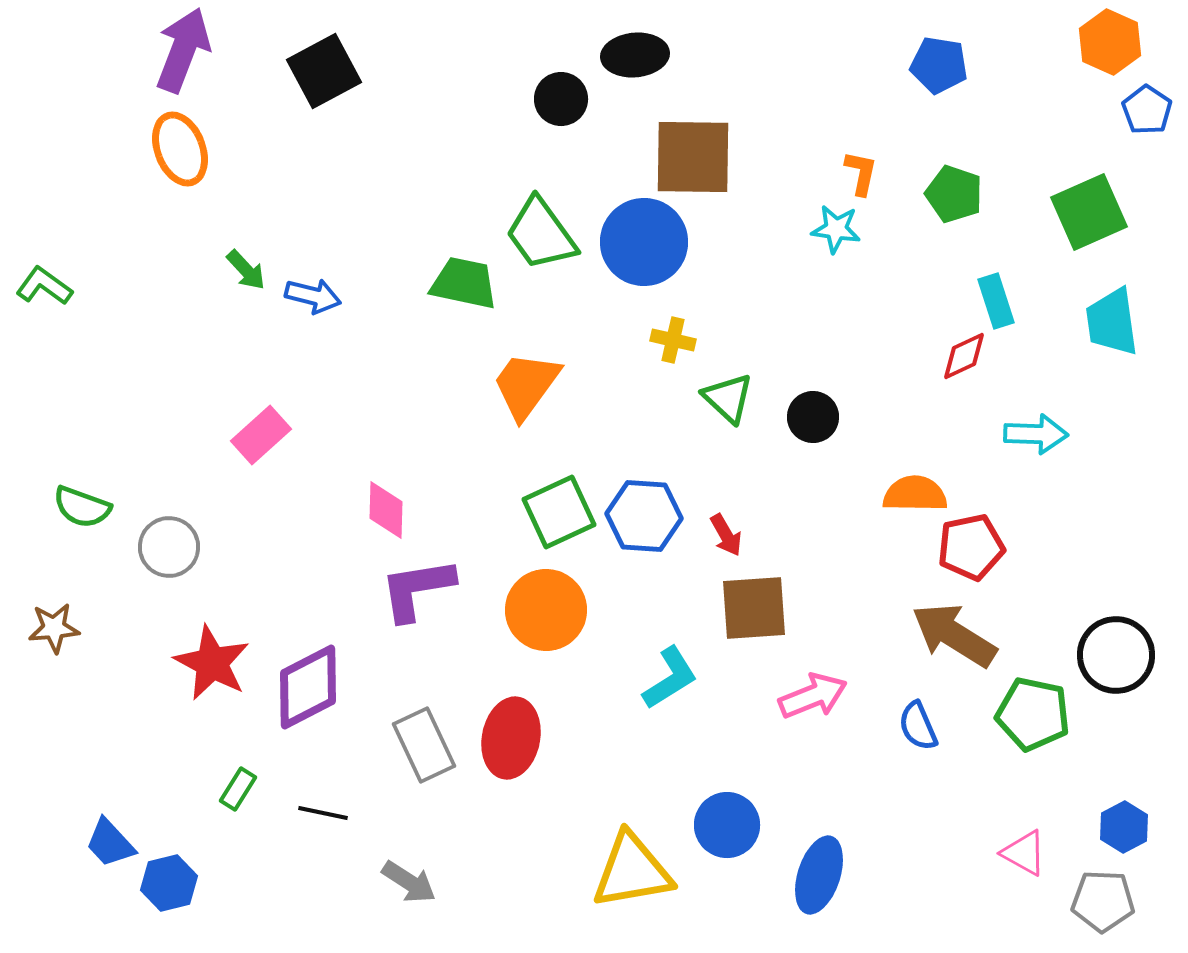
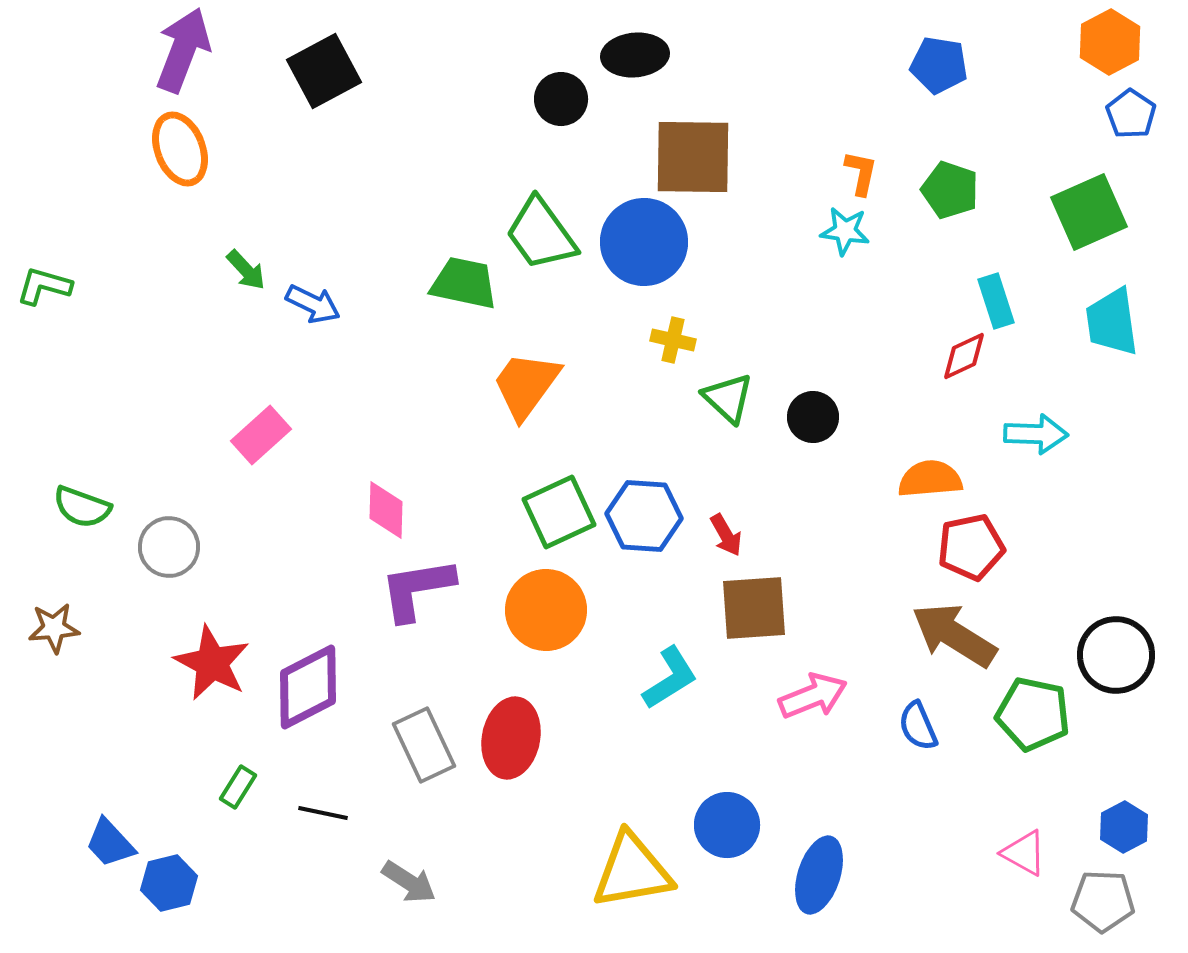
orange hexagon at (1110, 42): rotated 8 degrees clockwise
blue pentagon at (1147, 110): moved 16 px left, 4 px down
green pentagon at (954, 194): moved 4 px left, 4 px up
cyan star at (836, 229): moved 9 px right, 2 px down
green L-shape at (44, 286): rotated 20 degrees counterclockwise
blue arrow at (313, 296): moved 8 px down; rotated 12 degrees clockwise
orange semicircle at (915, 494): moved 15 px right, 15 px up; rotated 6 degrees counterclockwise
green rectangle at (238, 789): moved 2 px up
